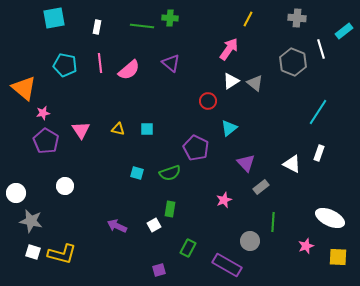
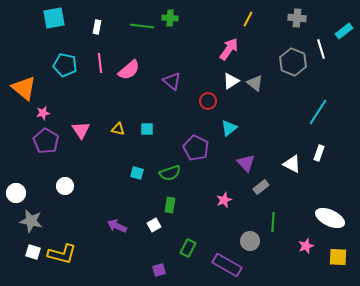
purple triangle at (171, 63): moved 1 px right, 18 px down
green rectangle at (170, 209): moved 4 px up
